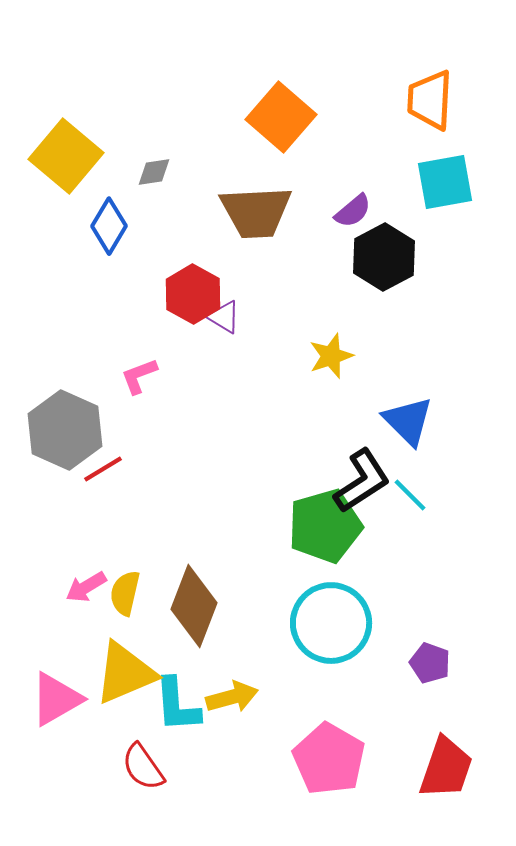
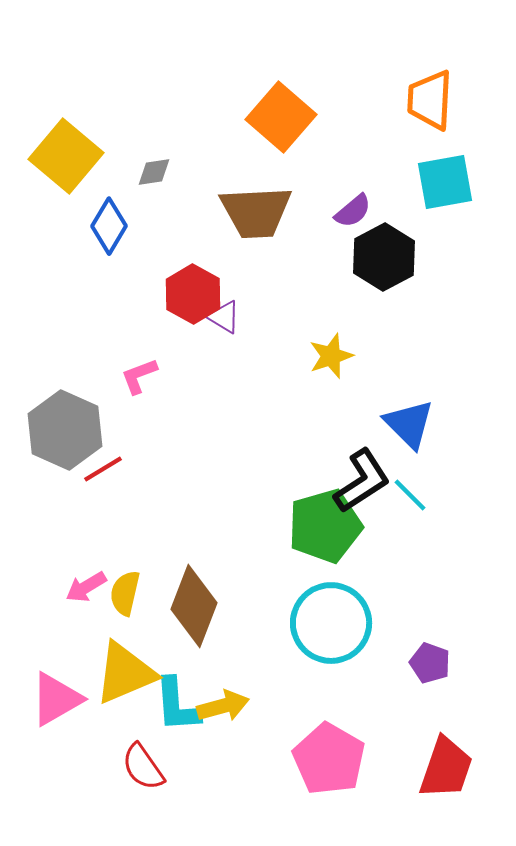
blue triangle: moved 1 px right, 3 px down
yellow arrow: moved 9 px left, 9 px down
